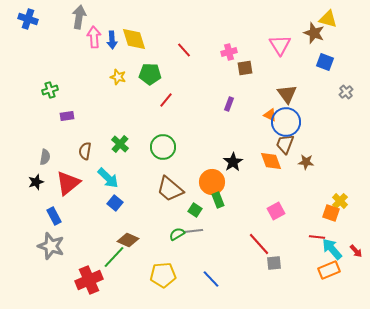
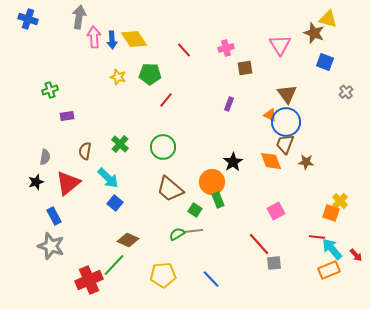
yellow diamond at (134, 39): rotated 16 degrees counterclockwise
pink cross at (229, 52): moved 3 px left, 4 px up
red arrow at (356, 251): moved 4 px down
green line at (114, 257): moved 8 px down
